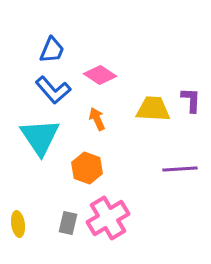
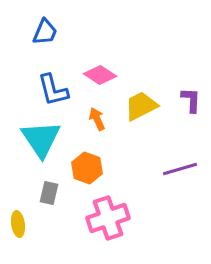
blue trapezoid: moved 7 px left, 18 px up
blue L-shape: rotated 27 degrees clockwise
yellow trapezoid: moved 12 px left, 3 px up; rotated 30 degrees counterclockwise
cyan triangle: moved 1 px right, 2 px down
purple line: rotated 12 degrees counterclockwise
pink cross: rotated 12 degrees clockwise
gray rectangle: moved 19 px left, 30 px up
